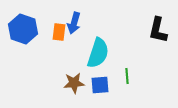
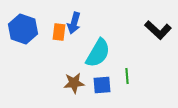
black L-shape: rotated 60 degrees counterclockwise
cyan semicircle: rotated 12 degrees clockwise
blue square: moved 2 px right
